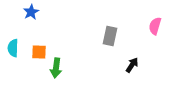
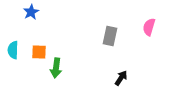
pink semicircle: moved 6 px left, 1 px down
cyan semicircle: moved 2 px down
black arrow: moved 11 px left, 13 px down
